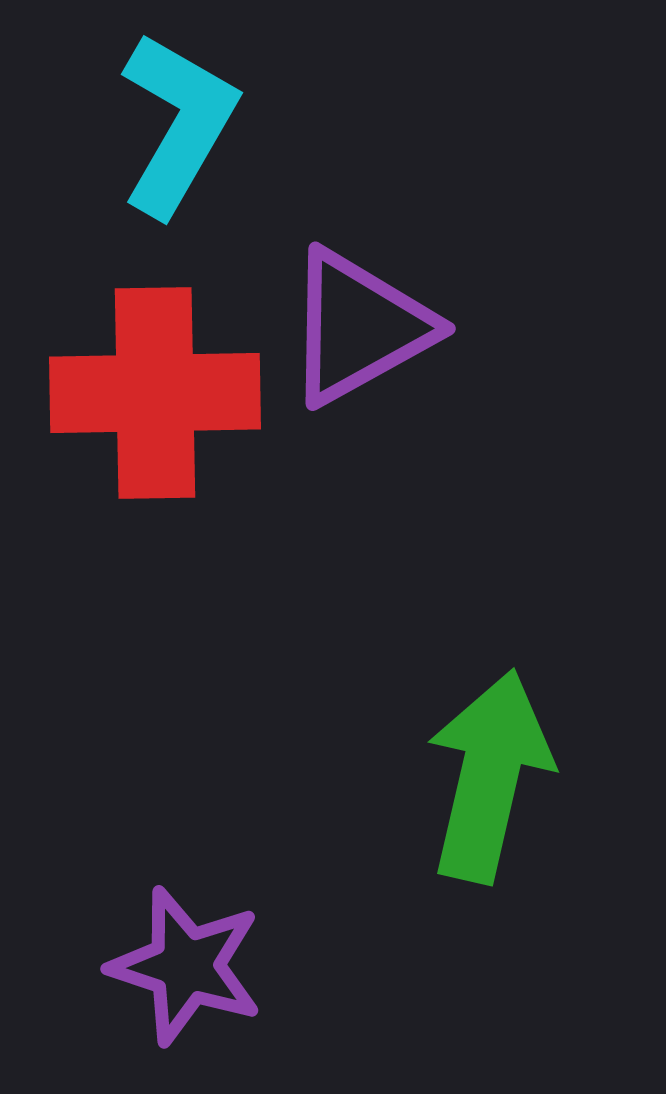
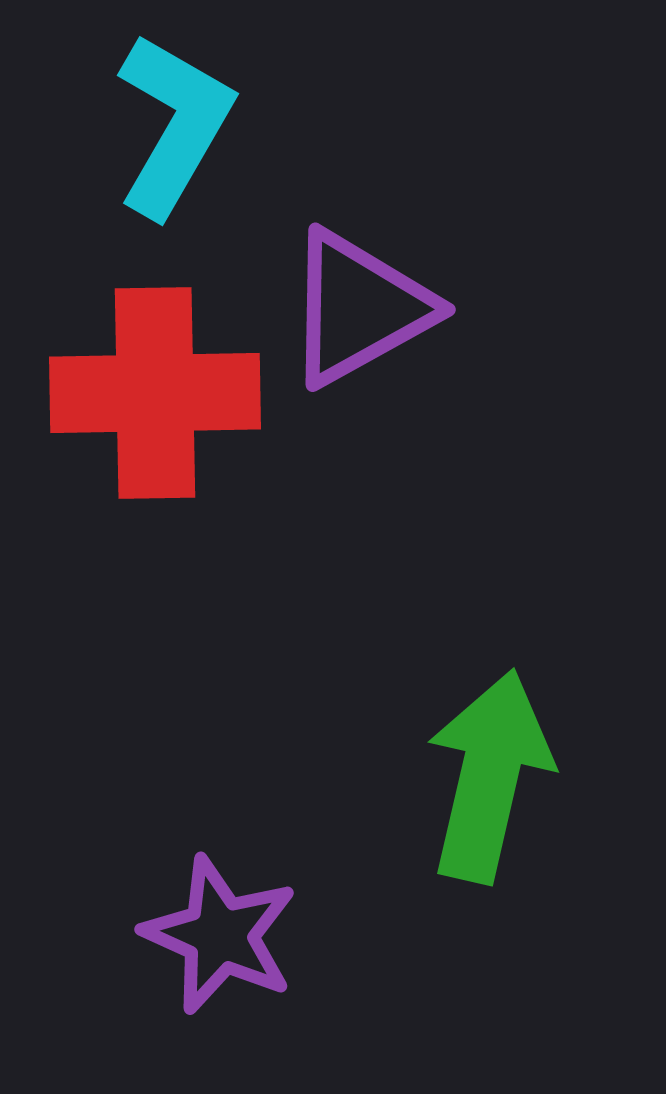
cyan L-shape: moved 4 px left, 1 px down
purple triangle: moved 19 px up
purple star: moved 34 px right, 31 px up; rotated 6 degrees clockwise
